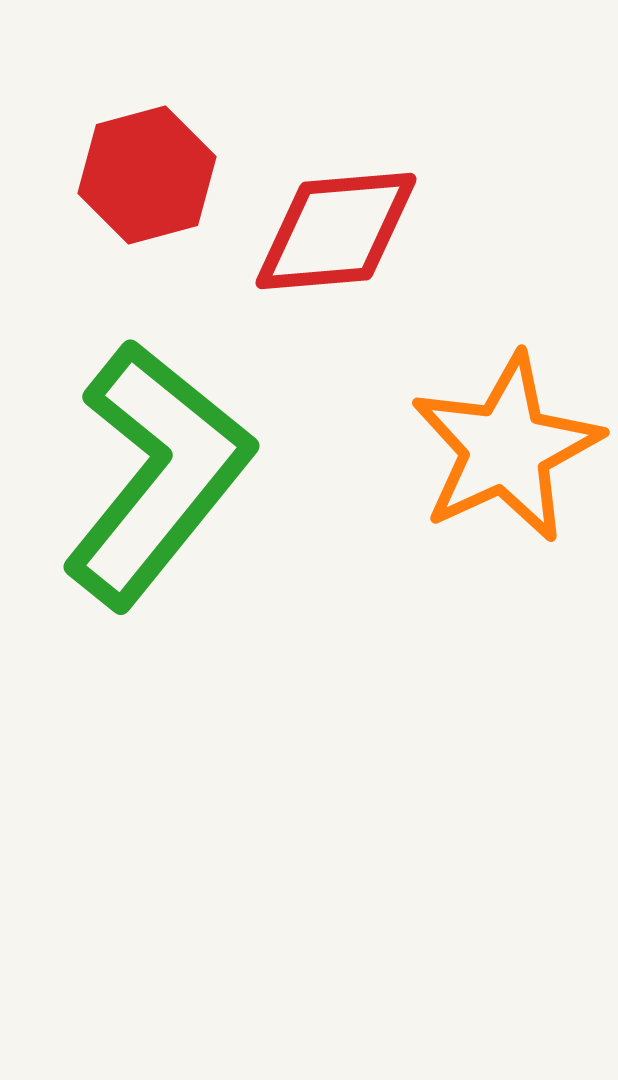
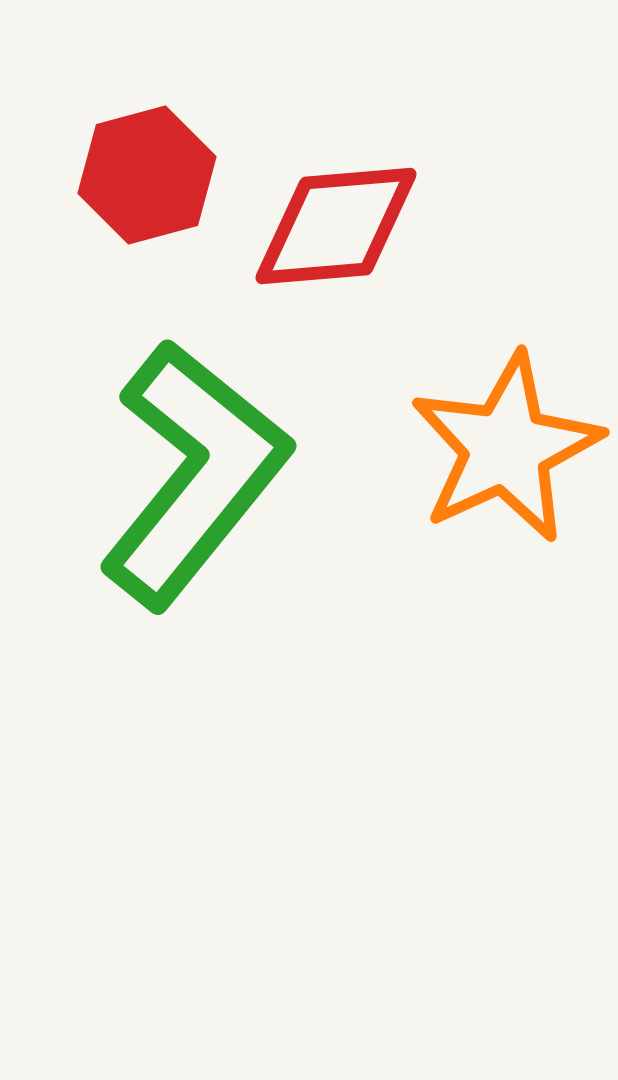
red diamond: moved 5 px up
green L-shape: moved 37 px right
